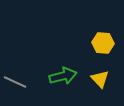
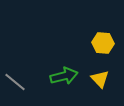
green arrow: moved 1 px right
gray line: rotated 15 degrees clockwise
